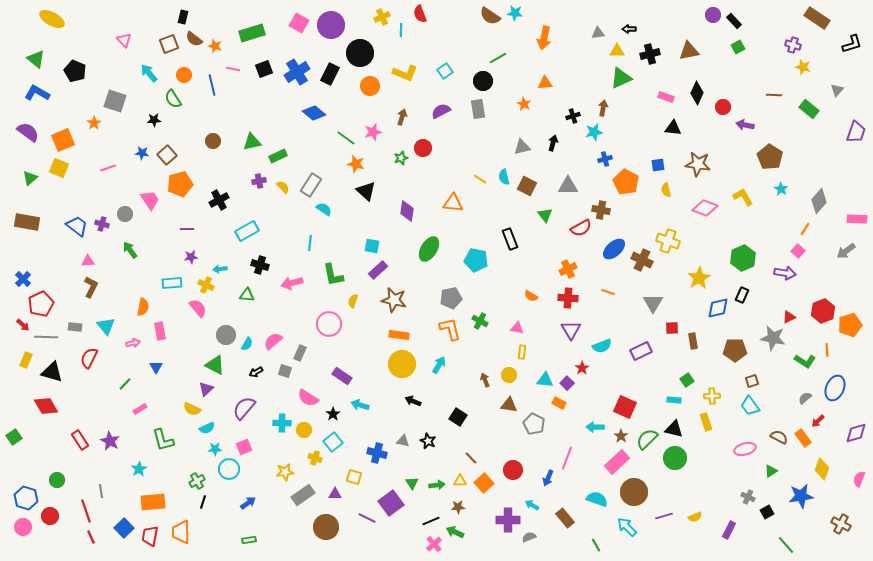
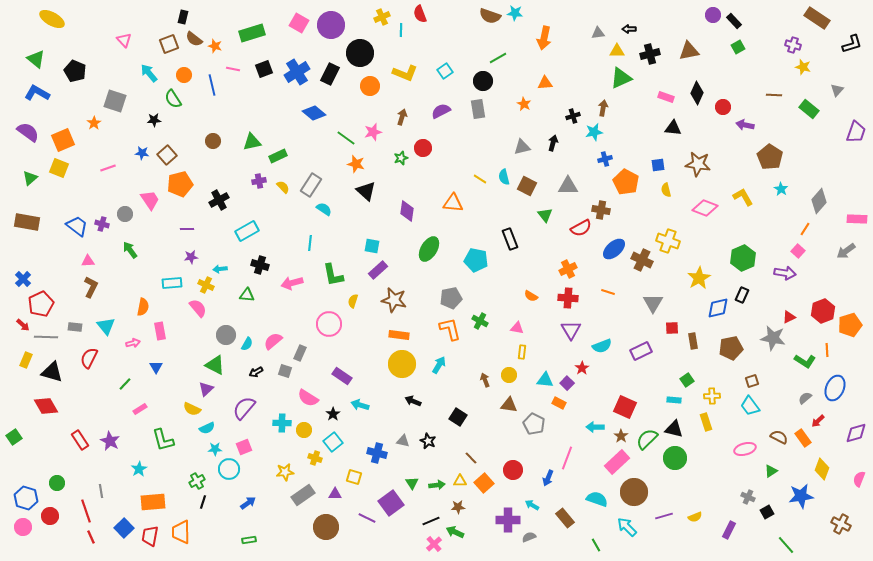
brown semicircle at (490, 16): rotated 15 degrees counterclockwise
brown pentagon at (735, 350): moved 4 px left, 2 px up; rotated 10 degrees counterclockwise
green circle at (57, 480): moved 3 px down
